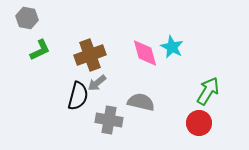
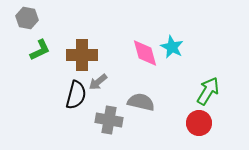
brown cross: moved 8 px left; rotated 20 degrees clockwise
gray arrow: moved 1 px right, 1 px up
black semicircle: moved 2 px left, 1 px up
